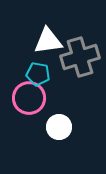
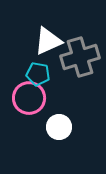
white triangle: rotated 16 degrees counterclockwise
